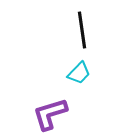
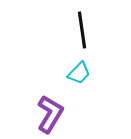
purple L-shape: rotated 138 degrees clockwise
